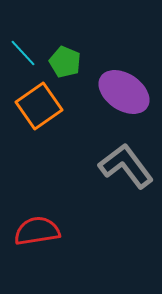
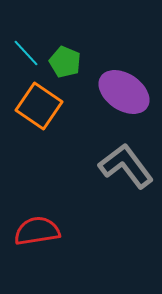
cyan line: moved 3 px right
orange square: rotated 21 degrees counterclockwise
